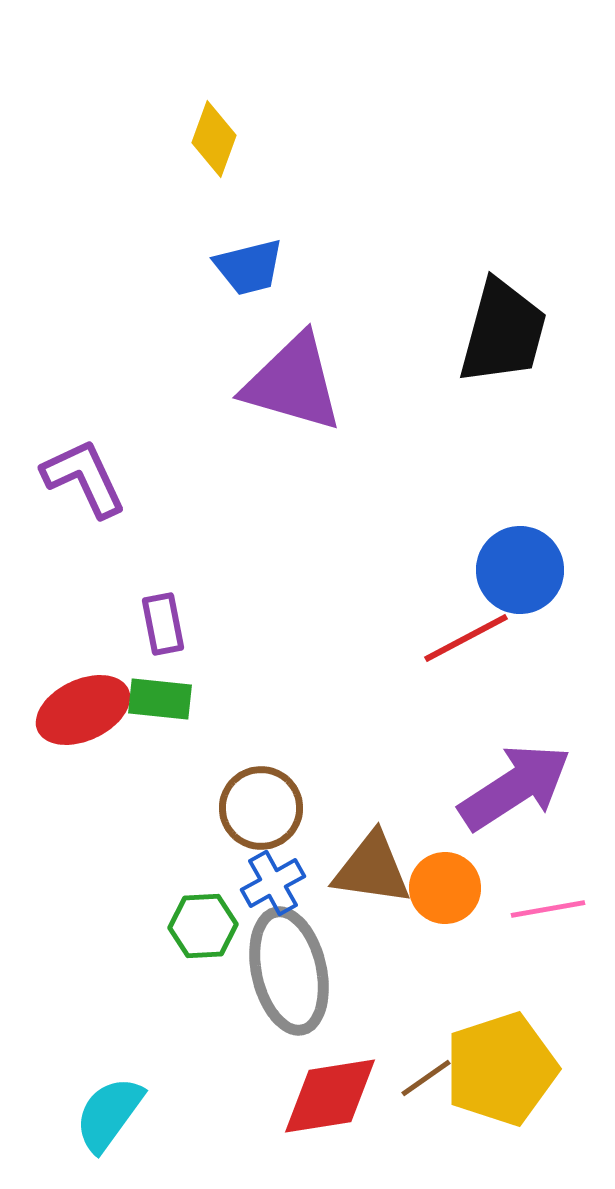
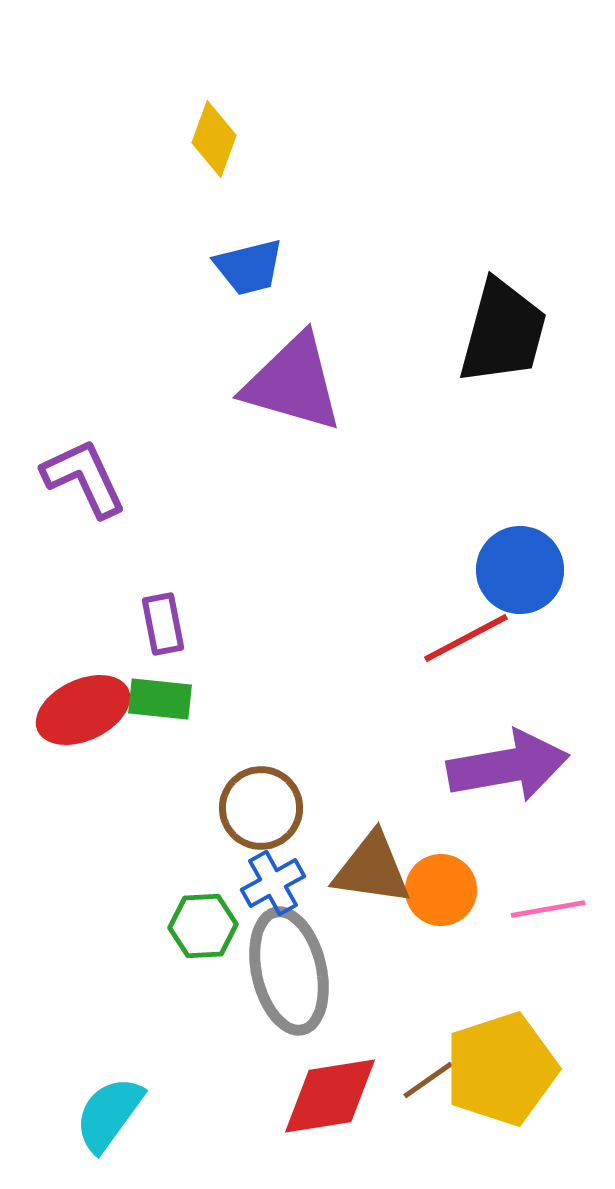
purple arrow: moved 7 px left, 21 px up; rotated 23 degrees clockwise
orange circle: moved 4 px left, 2 px down
brown line: moved 2 px right, 2 px down
